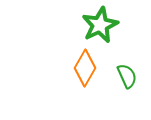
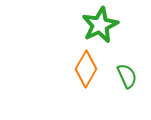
orange diamond: moved 1 px right, 1 px down
